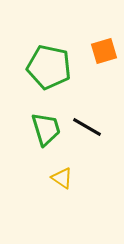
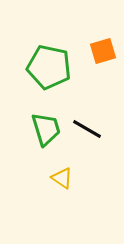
orange square: moved 1 px left
black line: moved 2 px down
